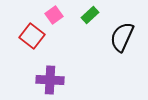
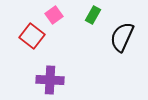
green rectangle: moved 3 px right; rotated 18 degrees counterclockwise
